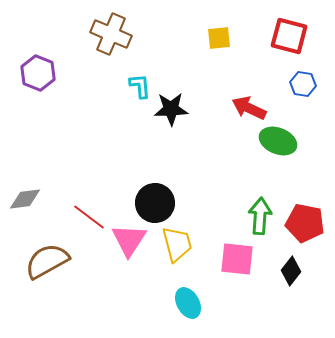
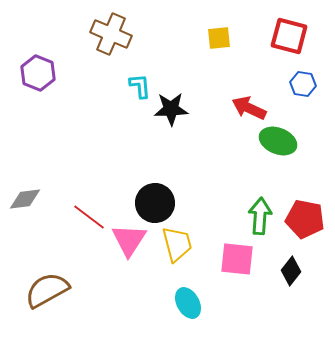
red pentagon: moved 4 px up
brown semicircle: moved 29 px down
